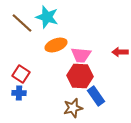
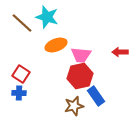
red hexagon: rotated 15 degrees counterclockwise
brown star: moved 1 px right, 2 px up
